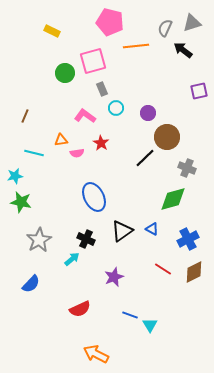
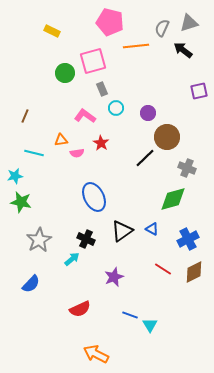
gray triangle: moved 3 px left
gray semicircle: moved 3 px left
